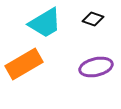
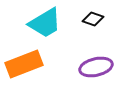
orange rectangle: rotated 9 degrees clockwise
